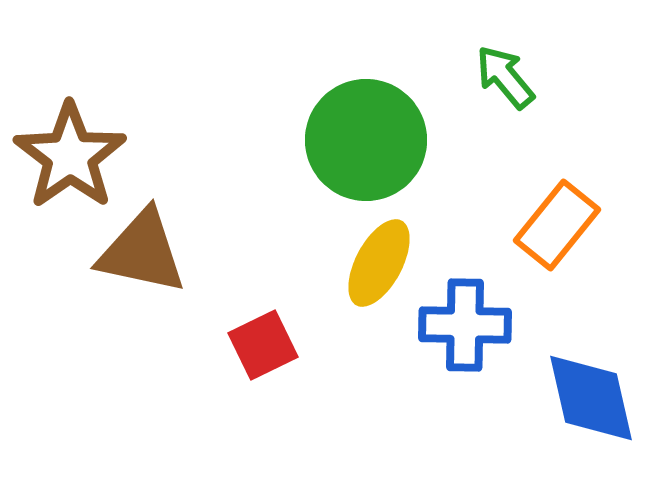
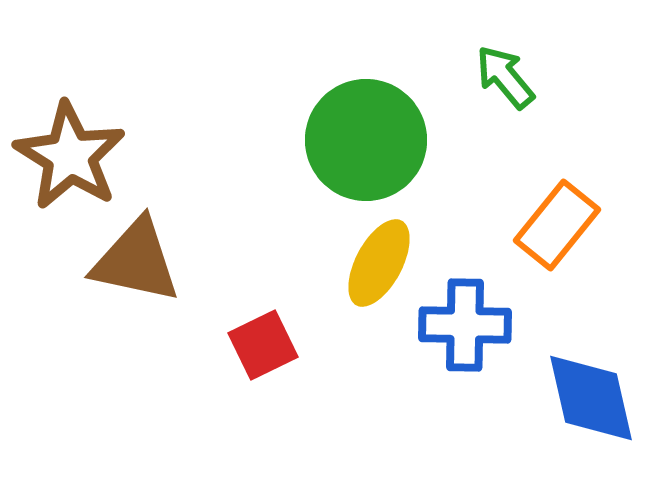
brown star: rotated 5 degrees counterclockwise
brown triangle: moved 6 px left, 9 px down
